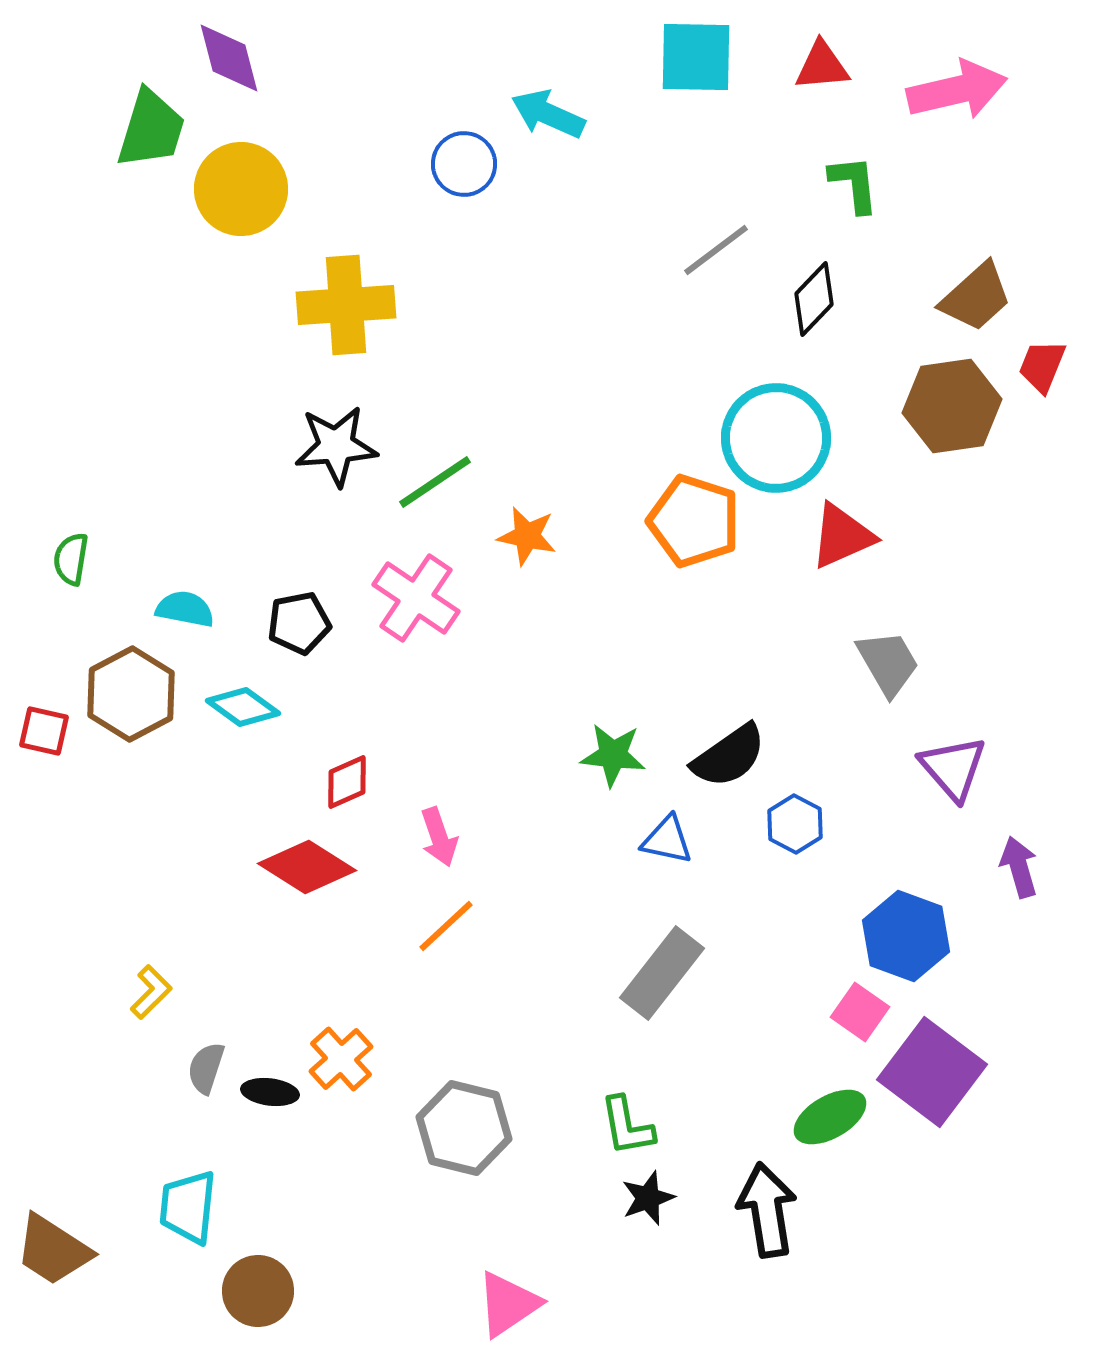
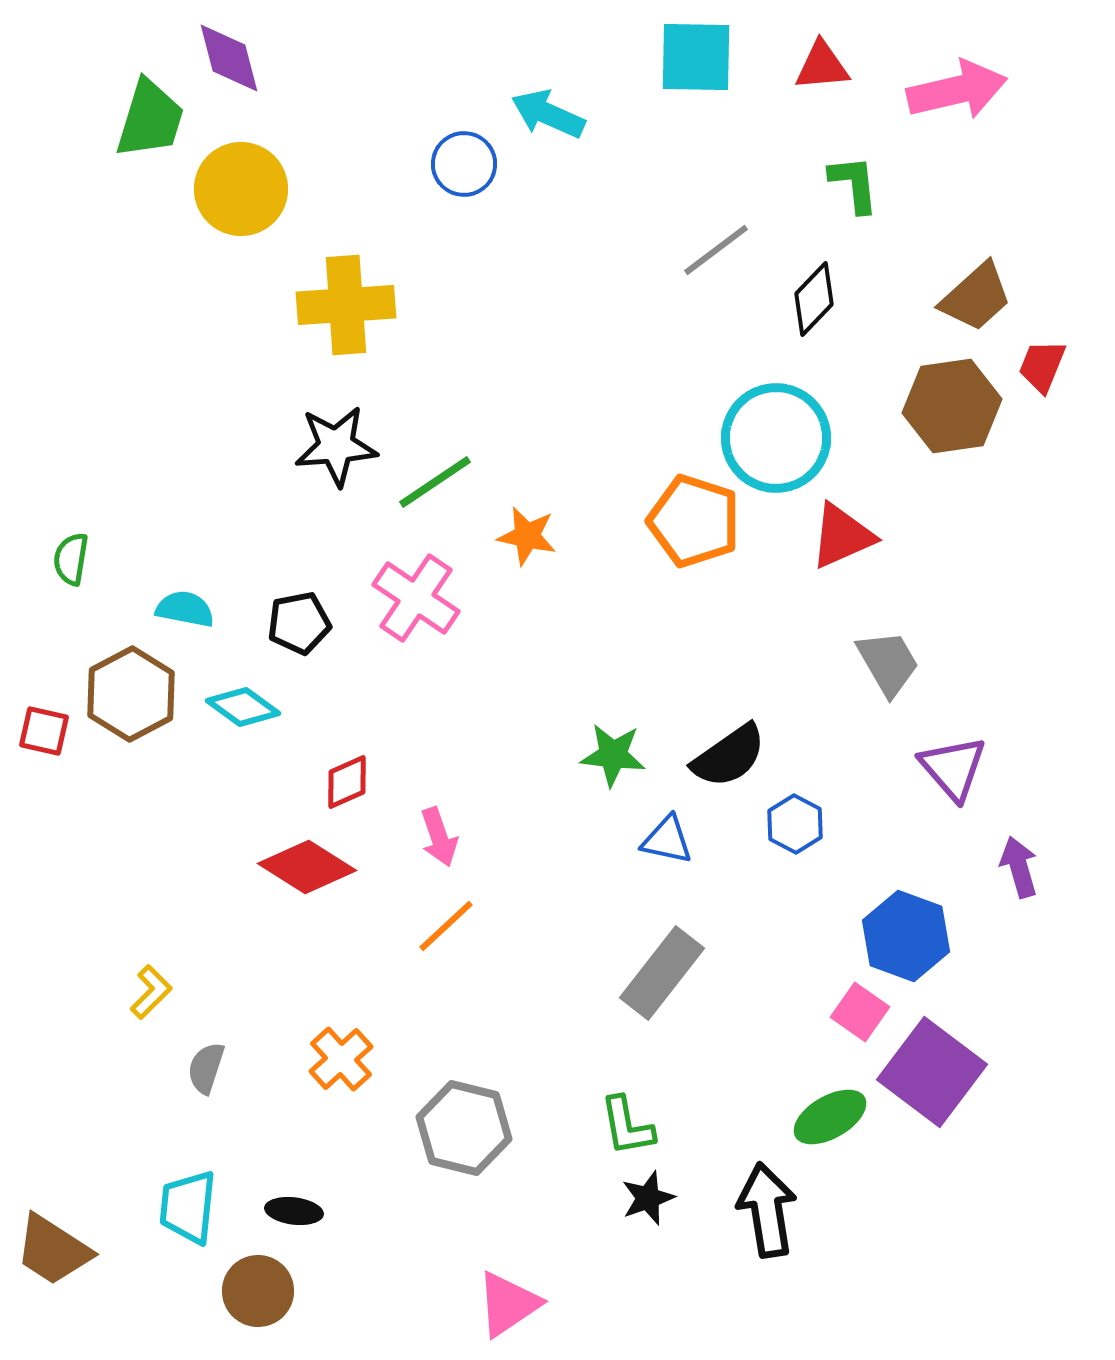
green trapezoid at (151, 129): moved 1 px left, 10 px up
black ellipse at (270, 1092): moved 24 px right, 119 px down
